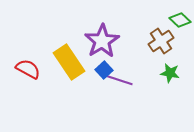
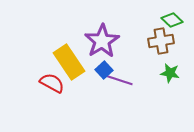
green diamond: moved 8 px left
brown cross: rotated 25 degrees clockwise
red semicircle: moved 24 px right, 14 px down
